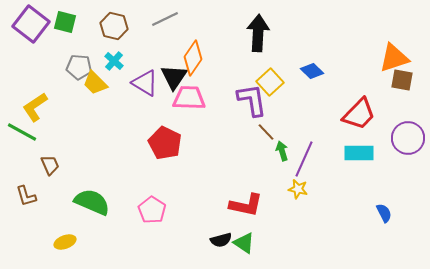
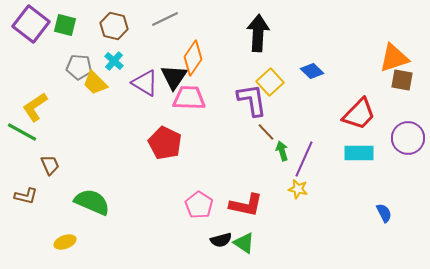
green square: moved 3 px down
brown L-shape: rotated 60 degrees counterclockwise
pink pentagon: moved 47 px right, 5 px up
